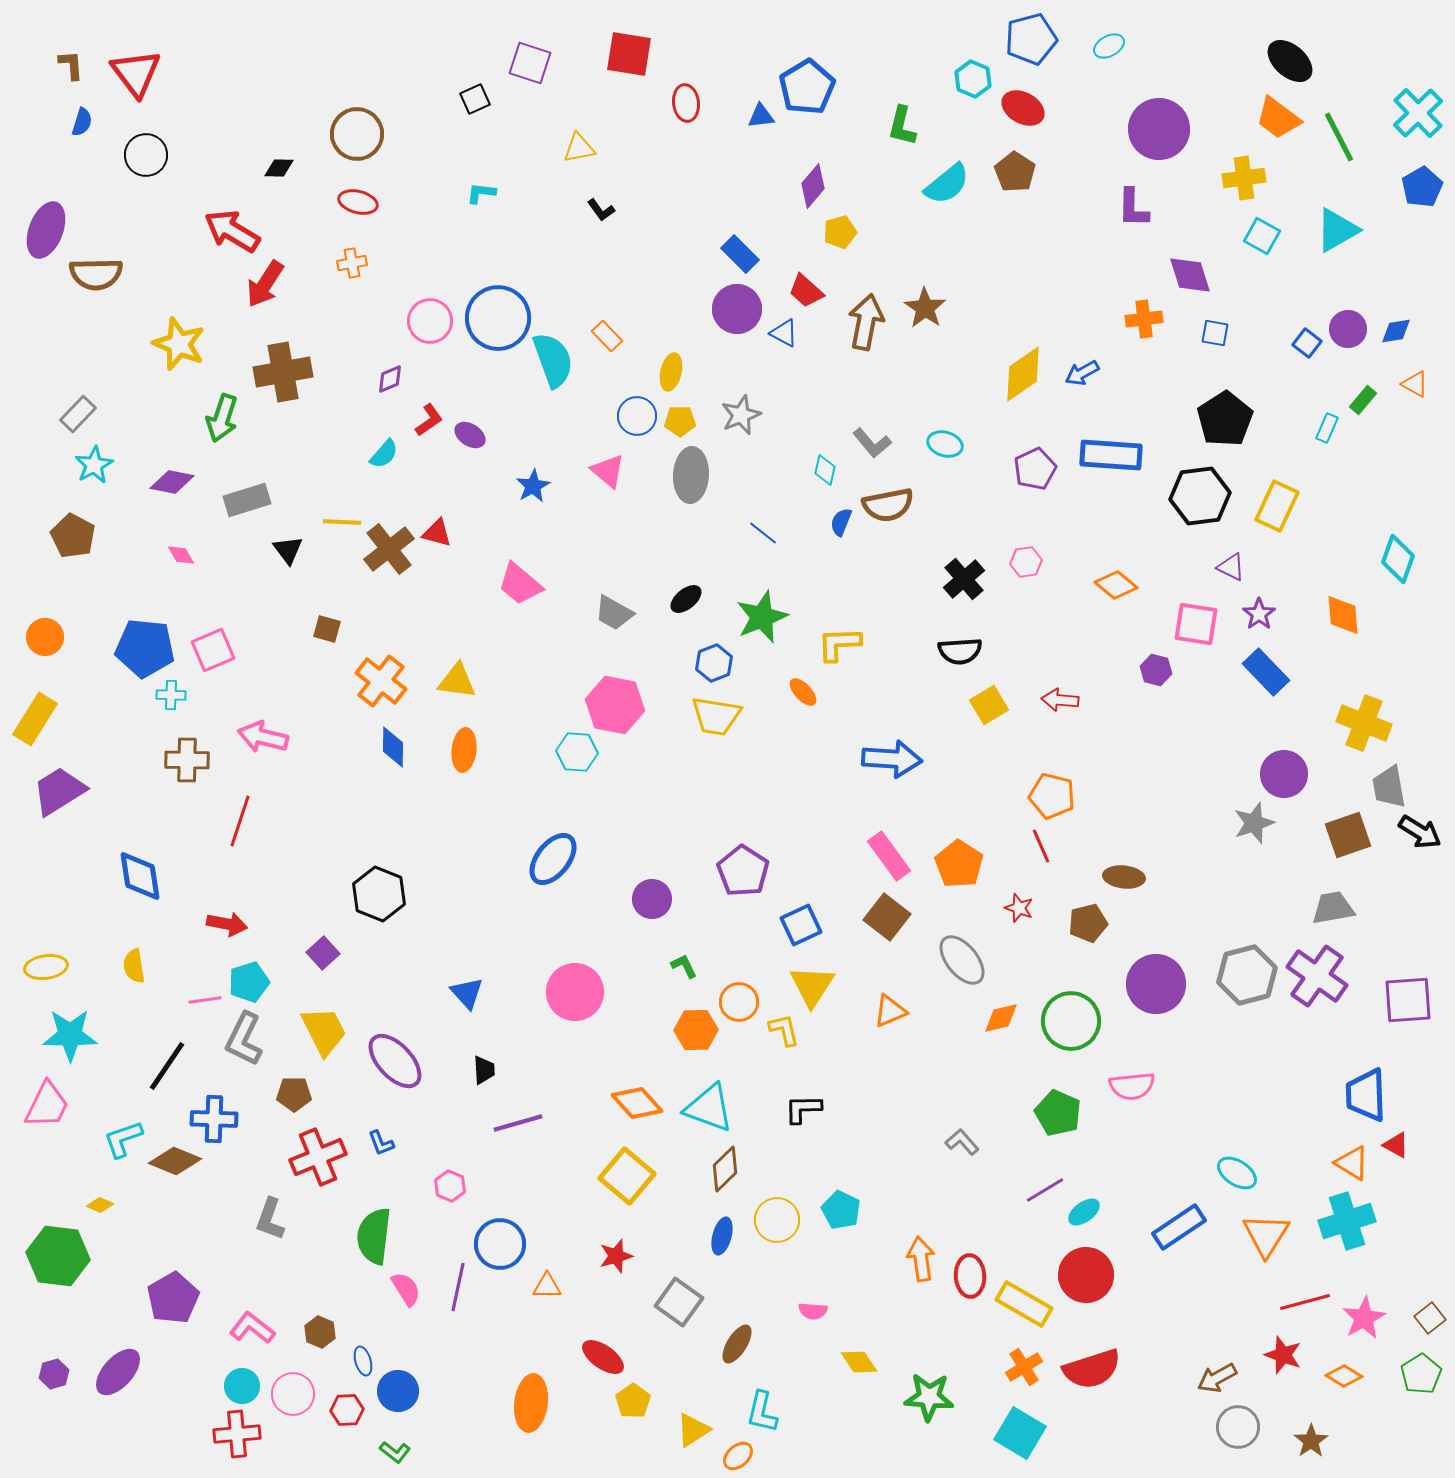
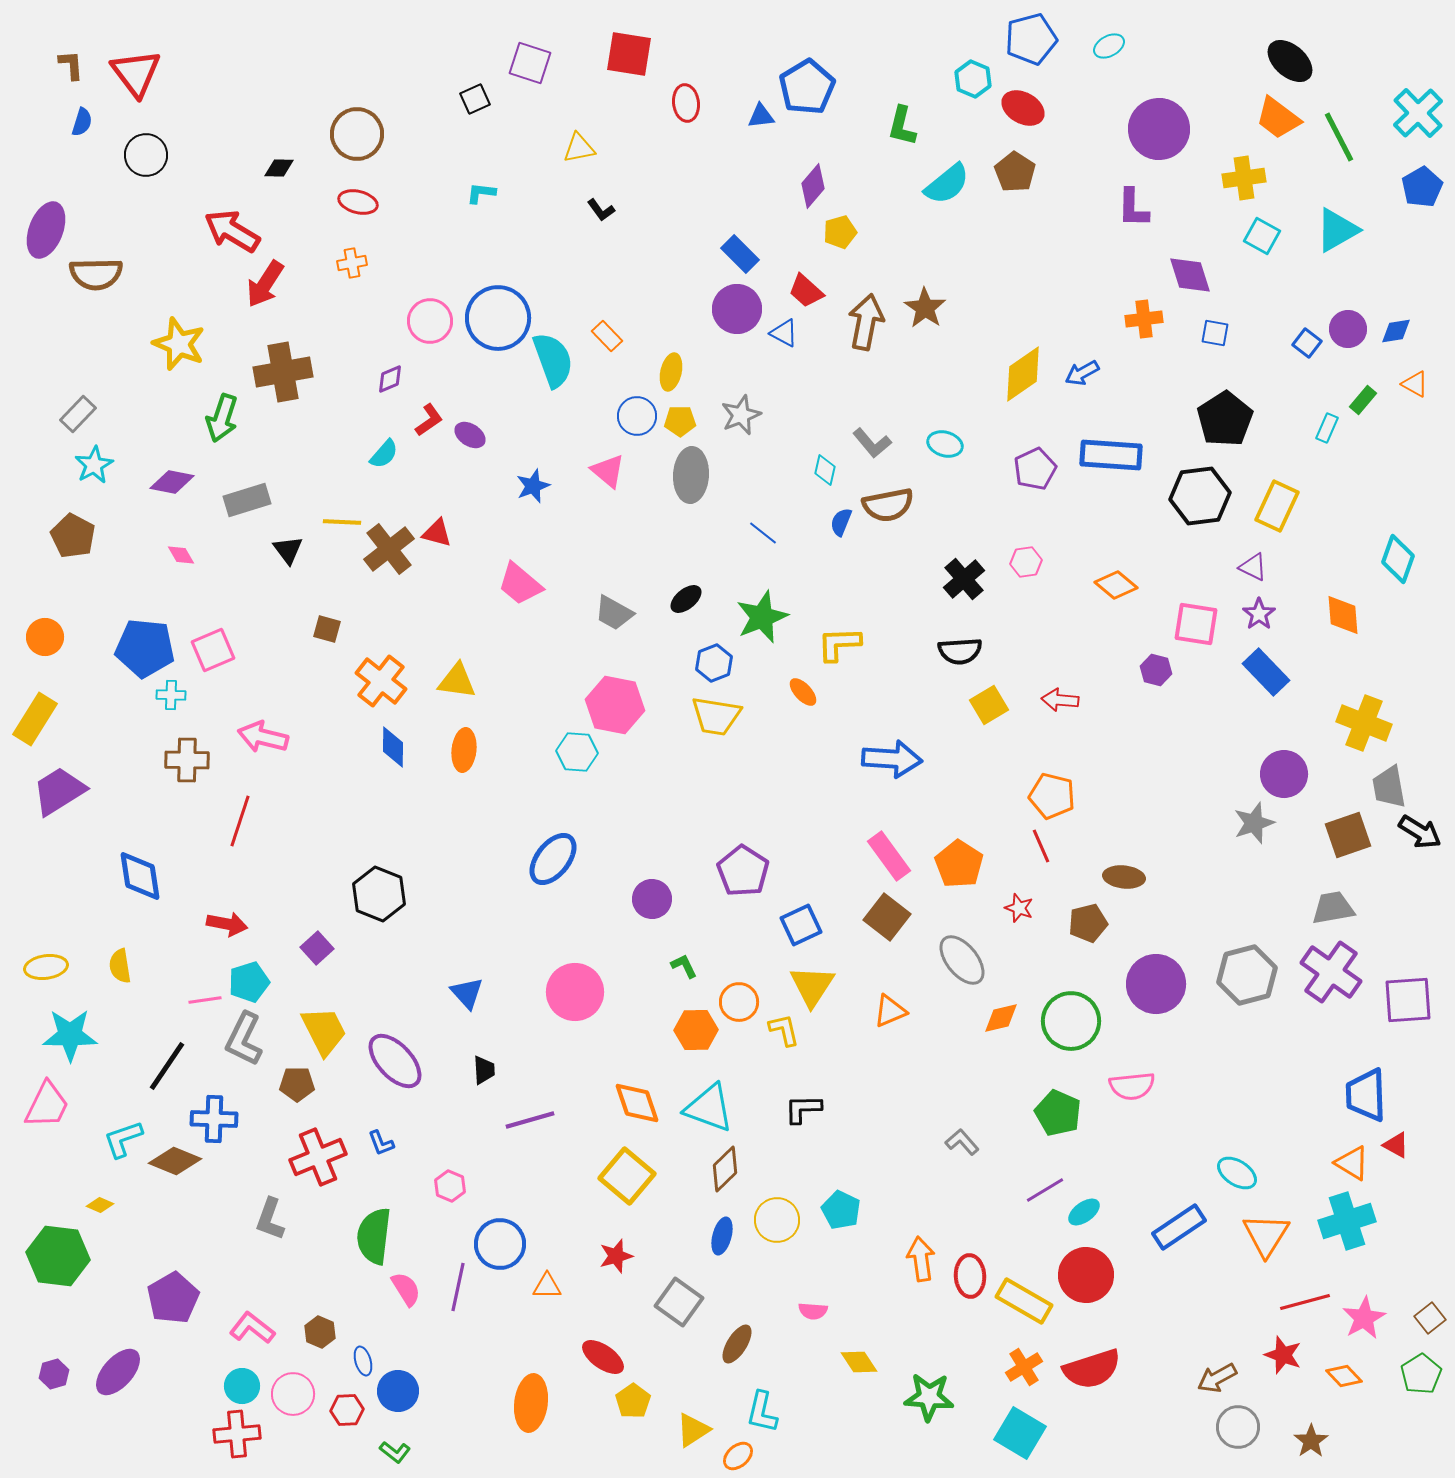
blue star at (533, 486): rotated 8 degrees clockwise
purple triangle at (1231, 567): moved 22 px right
purple square at (323, 953): moved 6 px left, 5 px up
yellow semicircle at (134, 966): moved 14 px left
purple cross at (1317, 976): moved 14 px right, 4 px up
brown pentagon at (294, 1094): moved 3 px right, 10 px up
orange diamond at (637, 1103): rotated 24 degrees clockwise
purple line at (518, 1123): moved 12 px right, 3 px up
yellow rectangle at (1024, 1304): moved 3 px up
orange diamond at (1344, 1376): rotated 15 degrees clockwise
